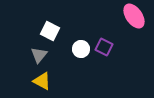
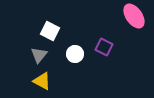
white circle: moved 6 px left, 5 px down
